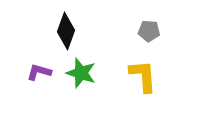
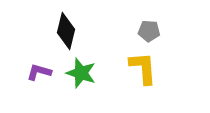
black diamond: rotated 6 degrees counterclockwise
yellow L-shape: moved 8 px up
